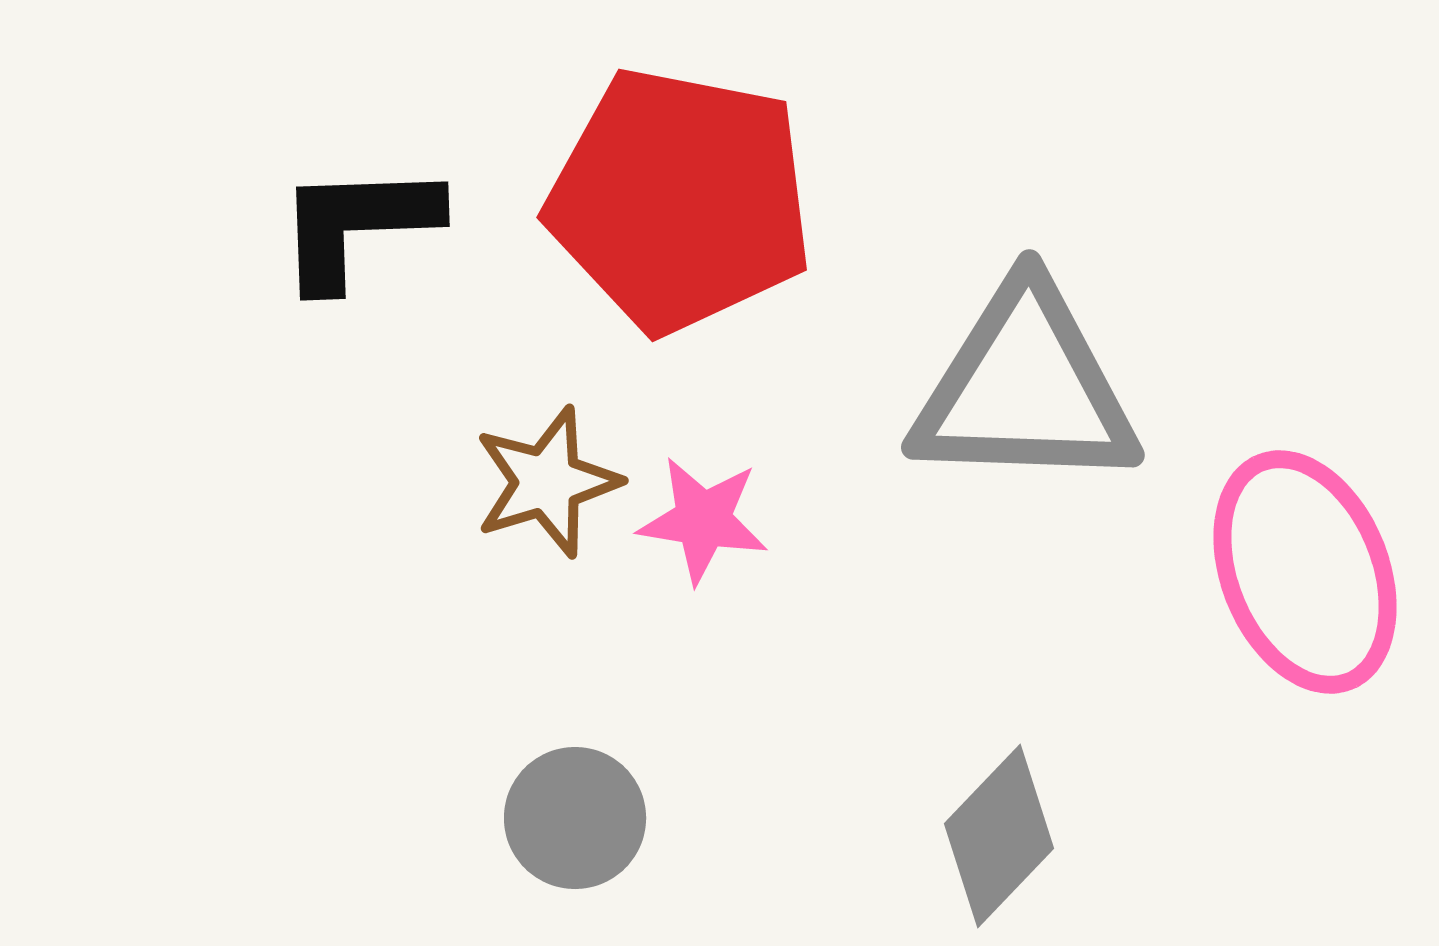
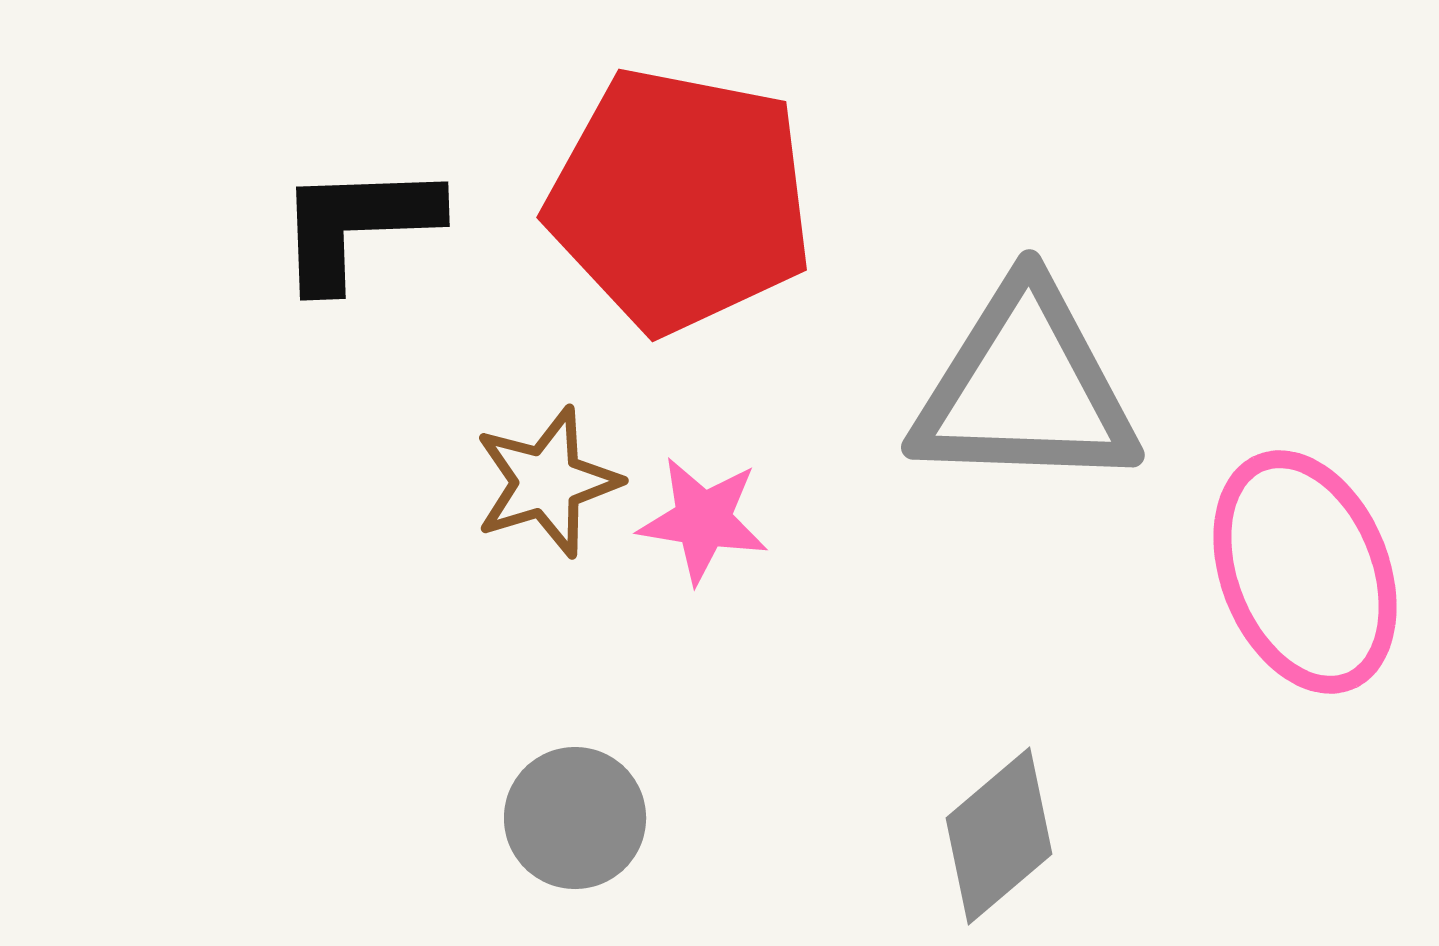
gray diamond: rotated 6 degrees clockwise
